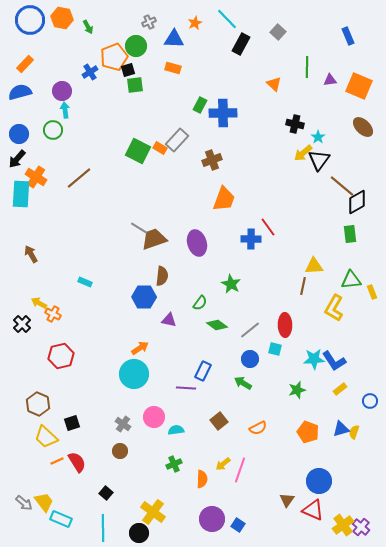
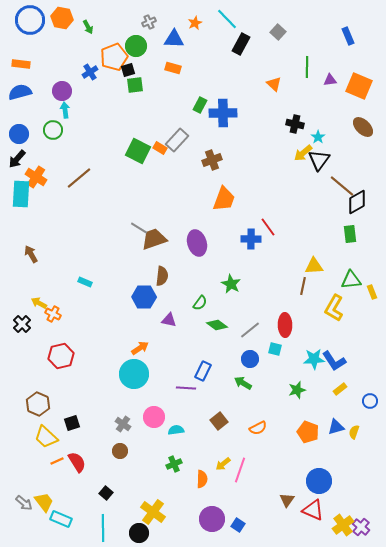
orange rectangle at (25, 64): moved 4 px left; rotated 54 degrees clockwise
blue triangle at (341, 429): moved 5 px left, 2 px up
